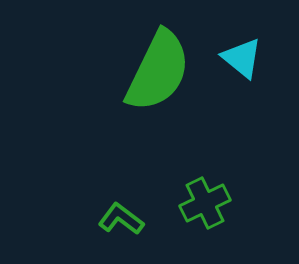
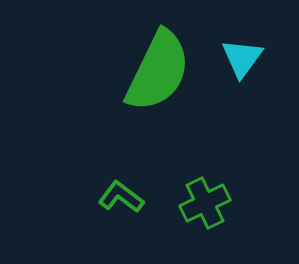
cyan triangle: rotated 27 degrees clockwise
green L-shape: moved 22 px up
